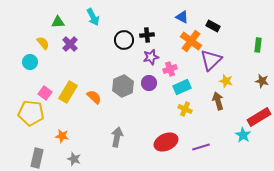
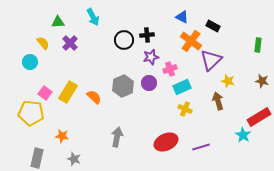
purple cross: moved 1 px up
yellow star: moved 2 px right
